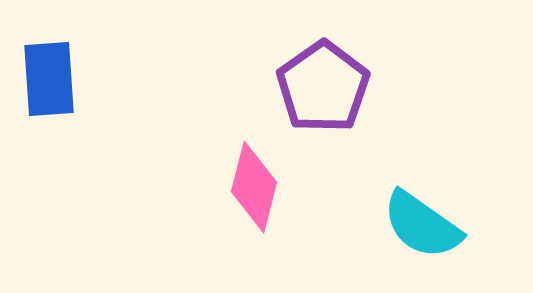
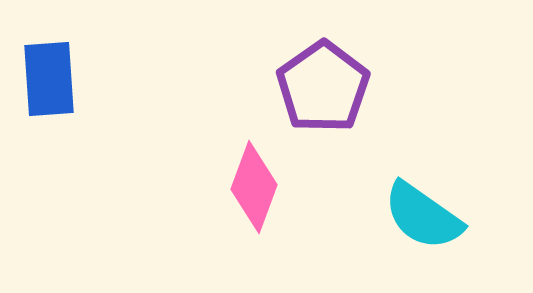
pink diamond: rotated 6 degrees clockwise
cyan semicircle: moved 1 px right, 9 px up
